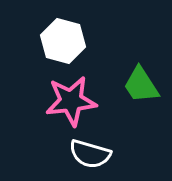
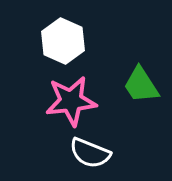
white hexagon: rotated 9 degrees clockwise
white semicircle: moved 1 px up; rotated 6 degrees clockwise
